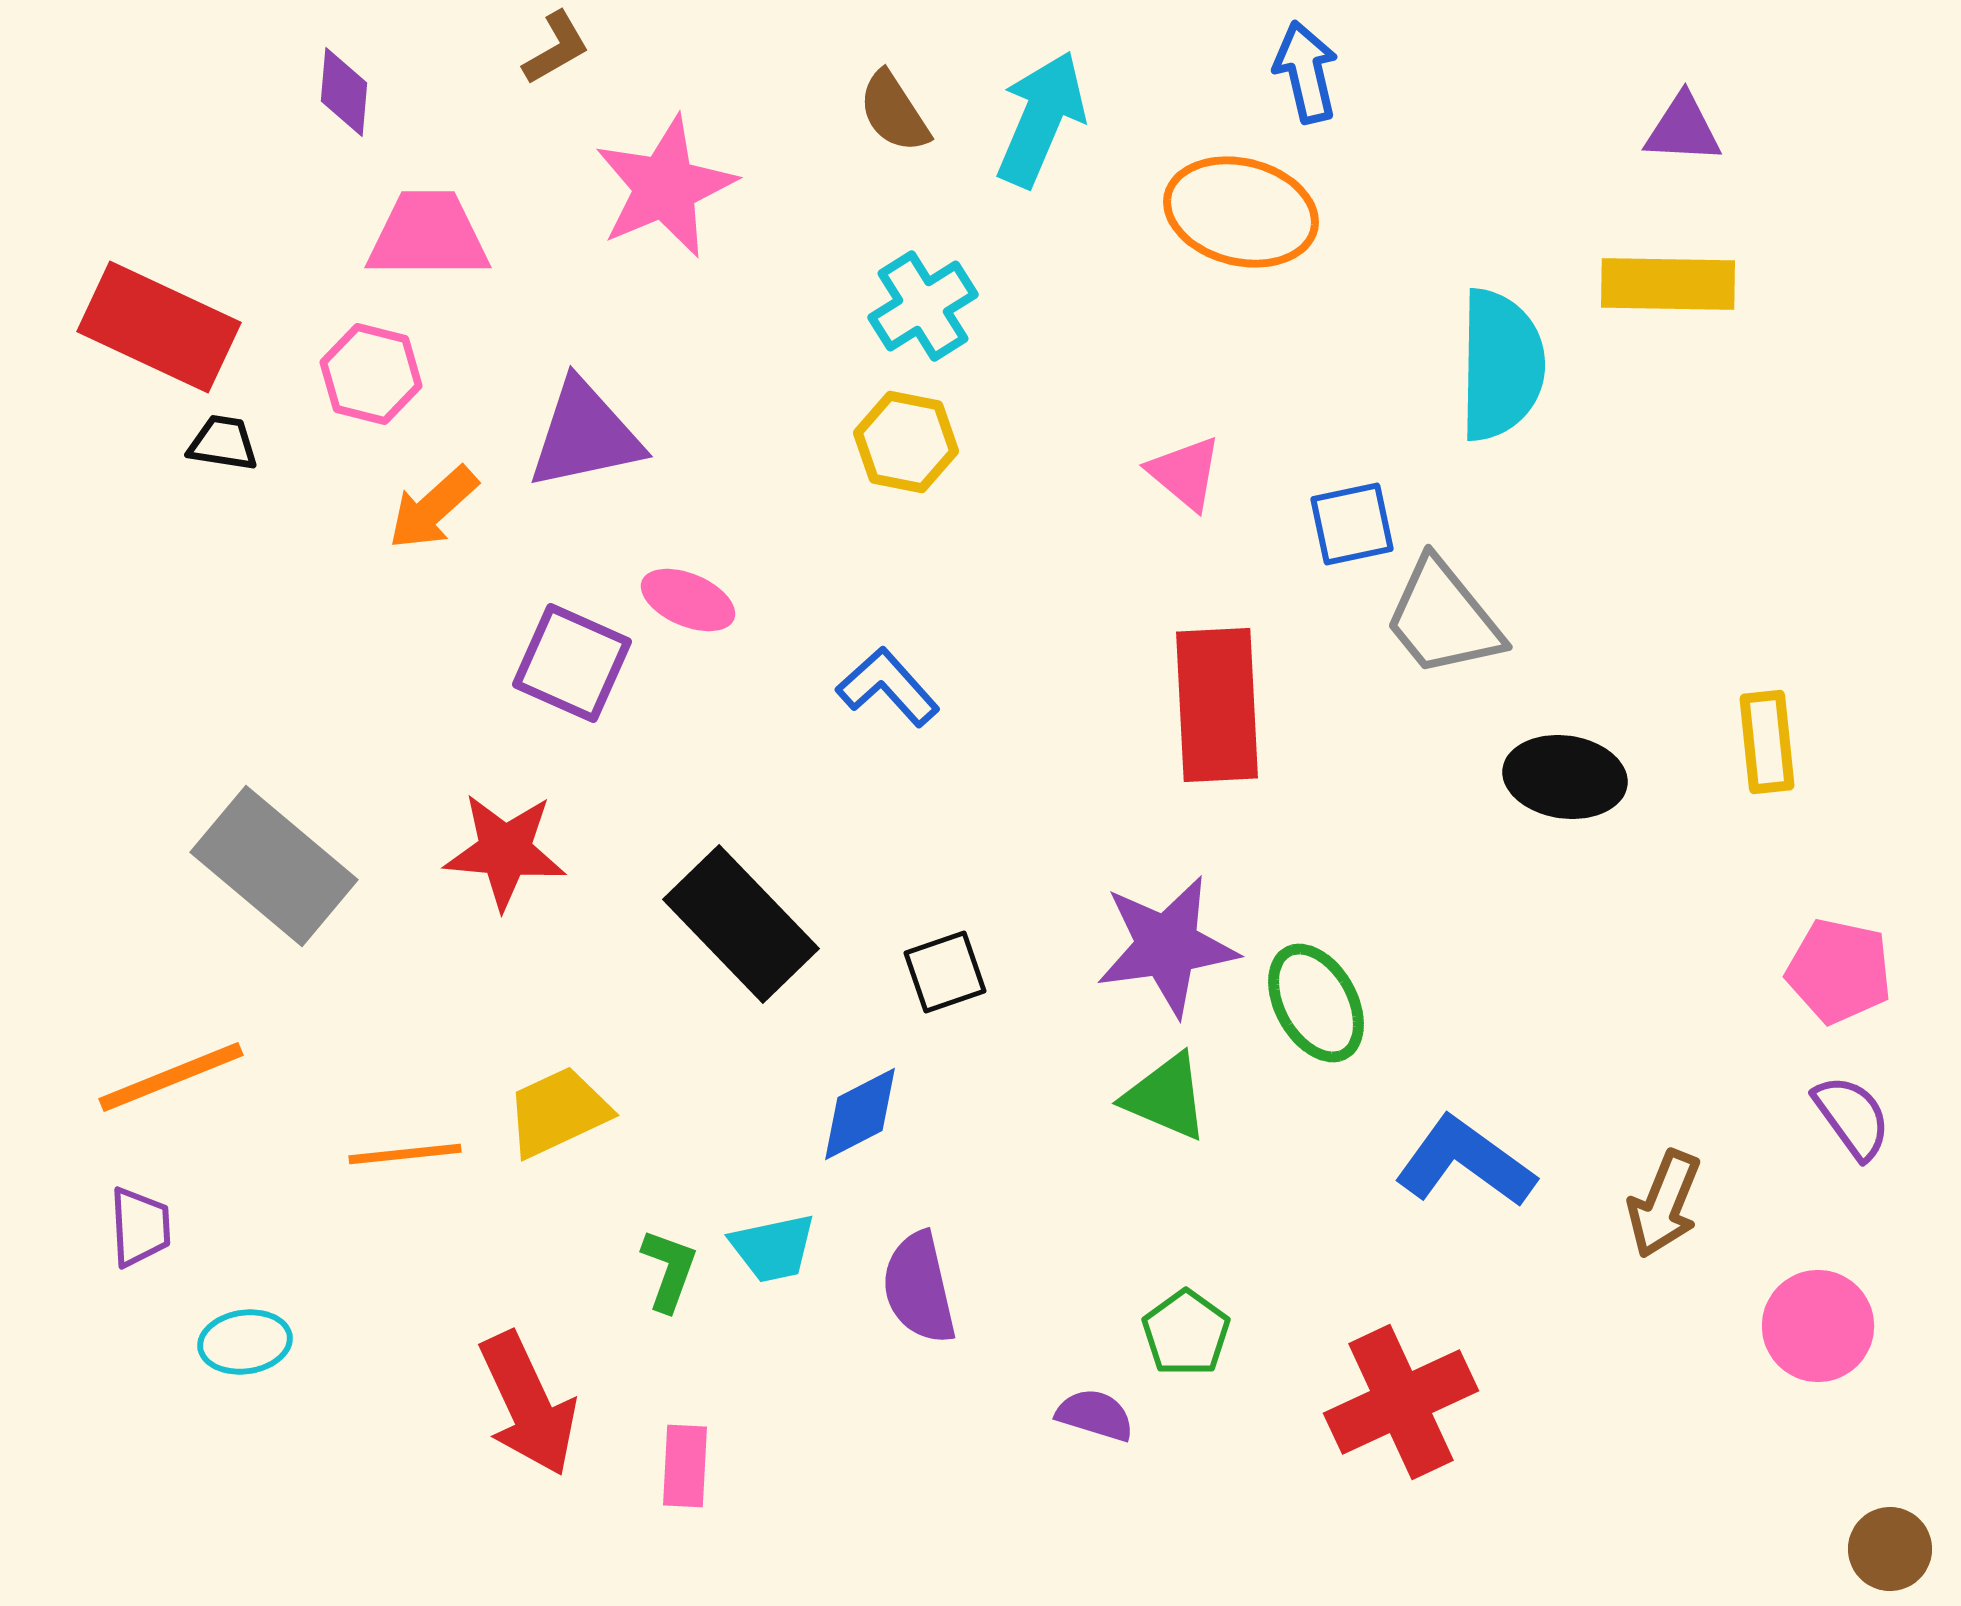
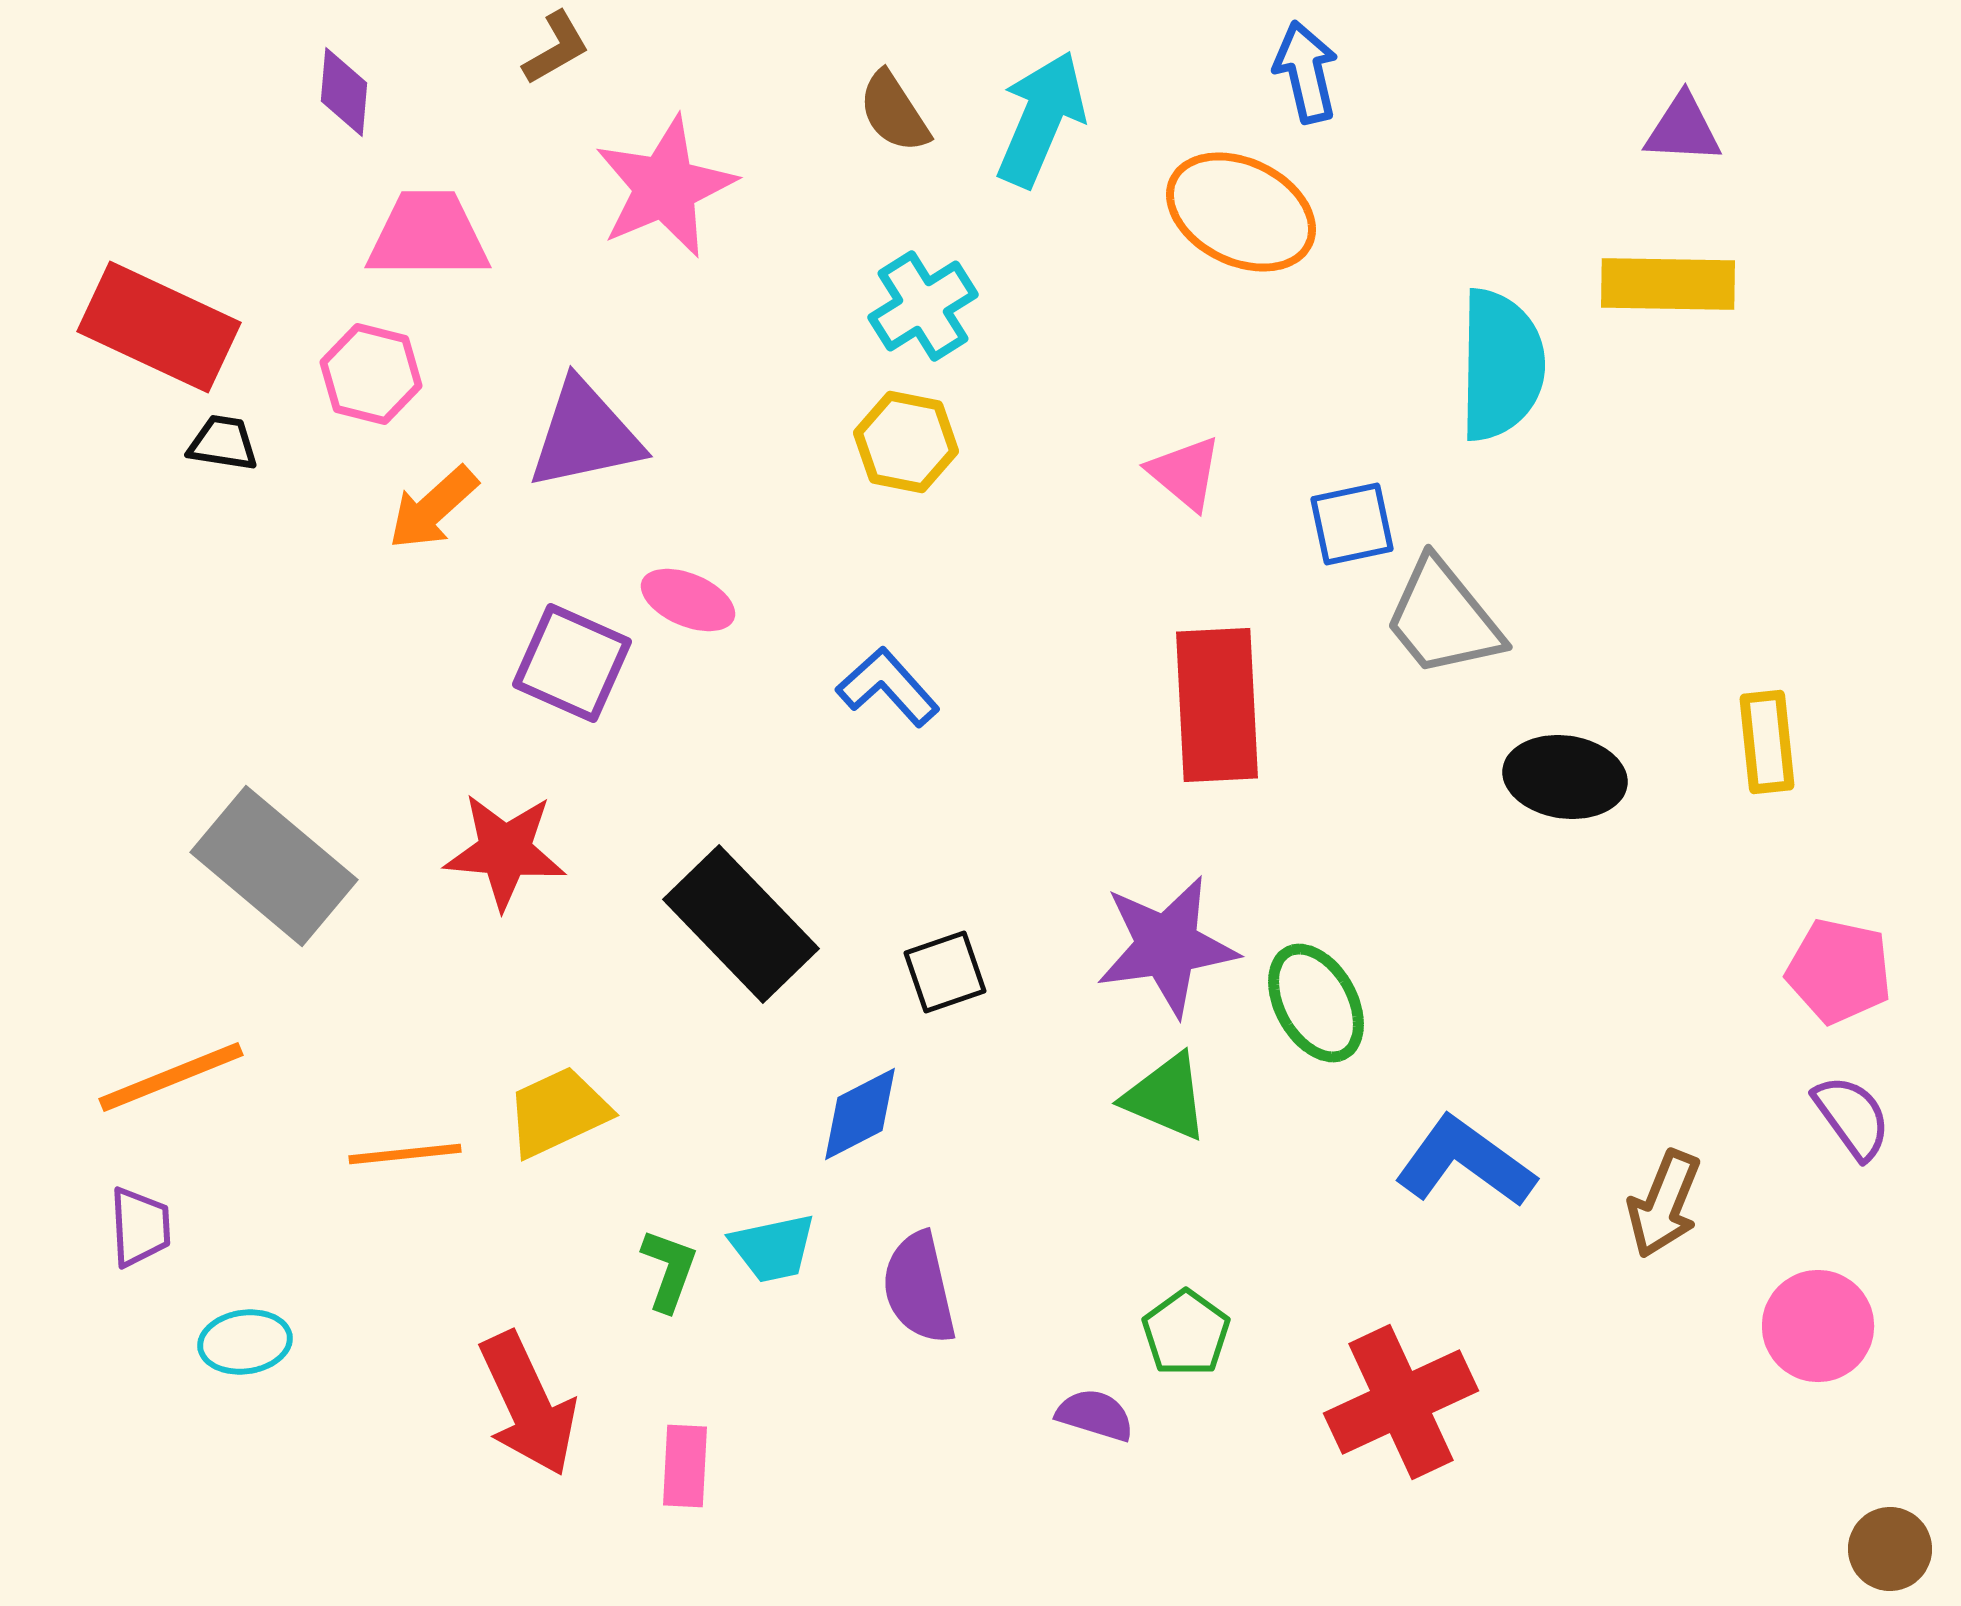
orange ellipse at (1241, 212): rotated 12 degrees clockwise
